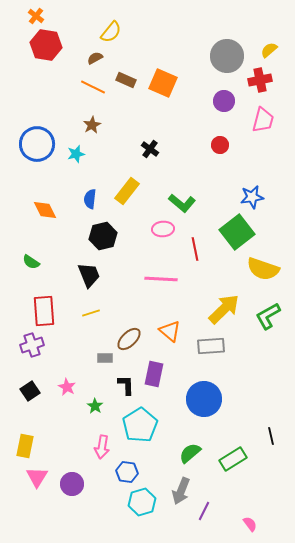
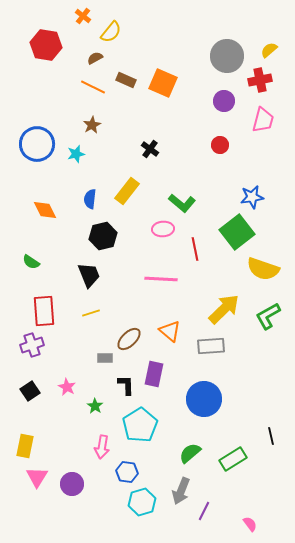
orange cross at (36, 16): moved 47 px right
